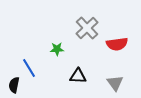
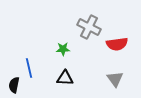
gray cross: moved 2 px right, 1 px up; rotated 20 degrees counterclockwise
green star: moved 6 px right
blue line: rotated 18 degrees clockwise
black triangle: moved 13 px left, 2 px down
gray triangle: moved 4 px up
